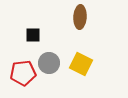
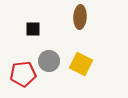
black square: moved 6 px up
gray circle: moved 2 px up
red pentagon: moved 1 px down
